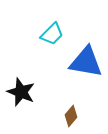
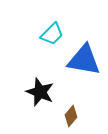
blue triangle: moved 2 px left, 2 px up
black star: moved 19 px right
